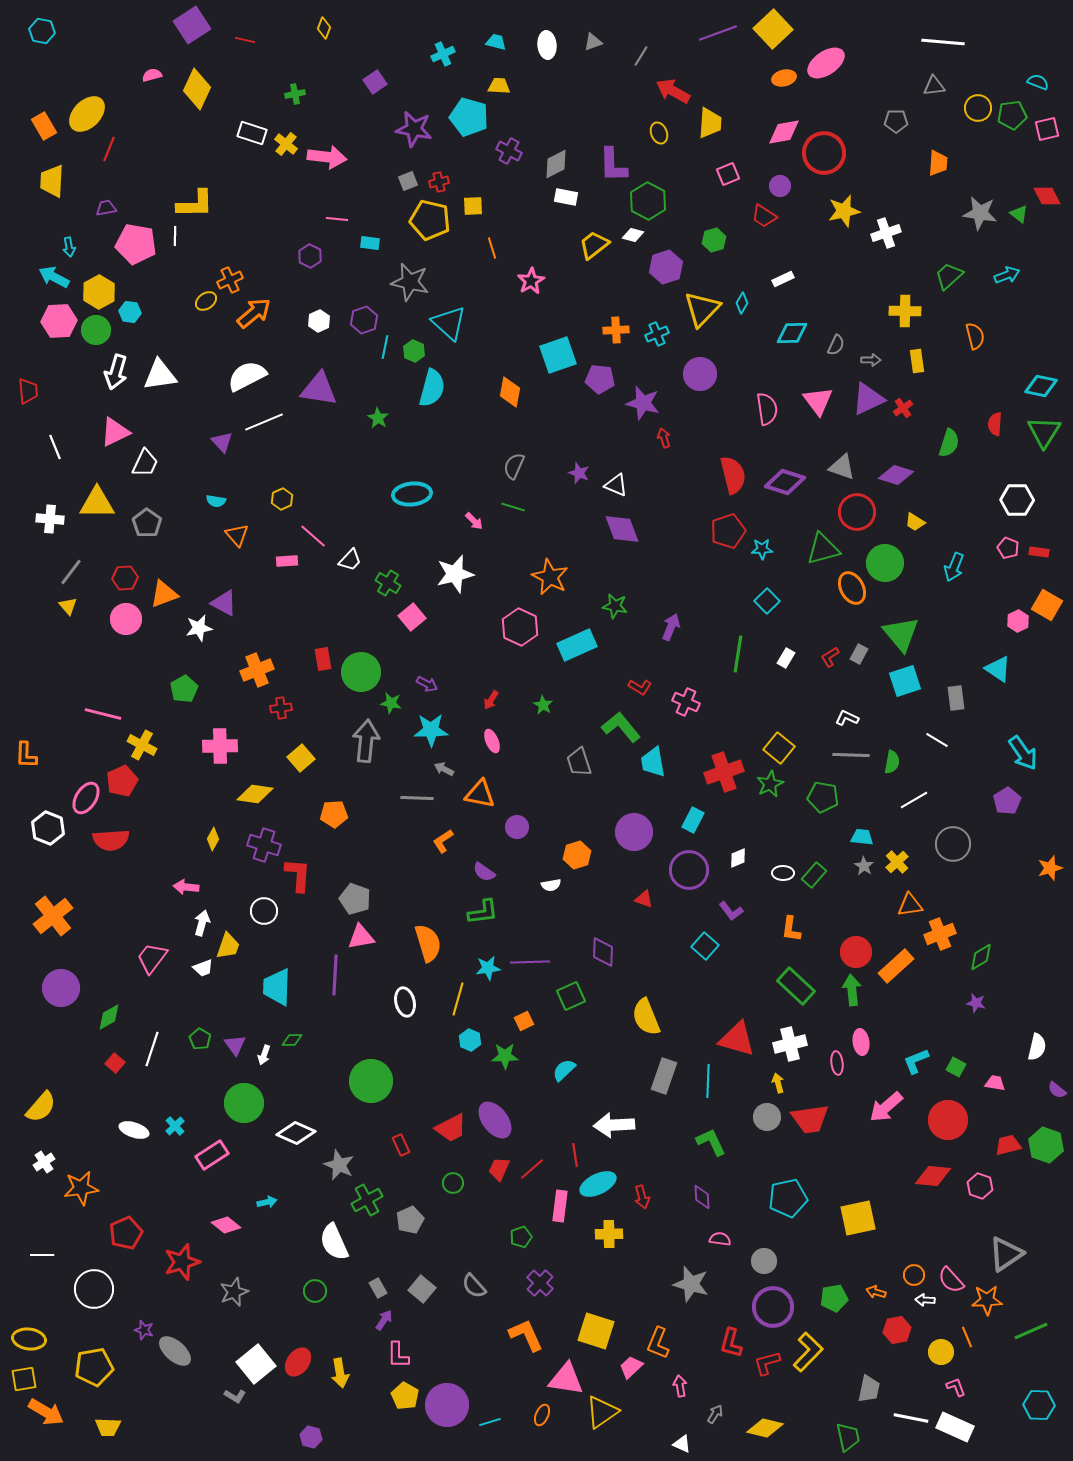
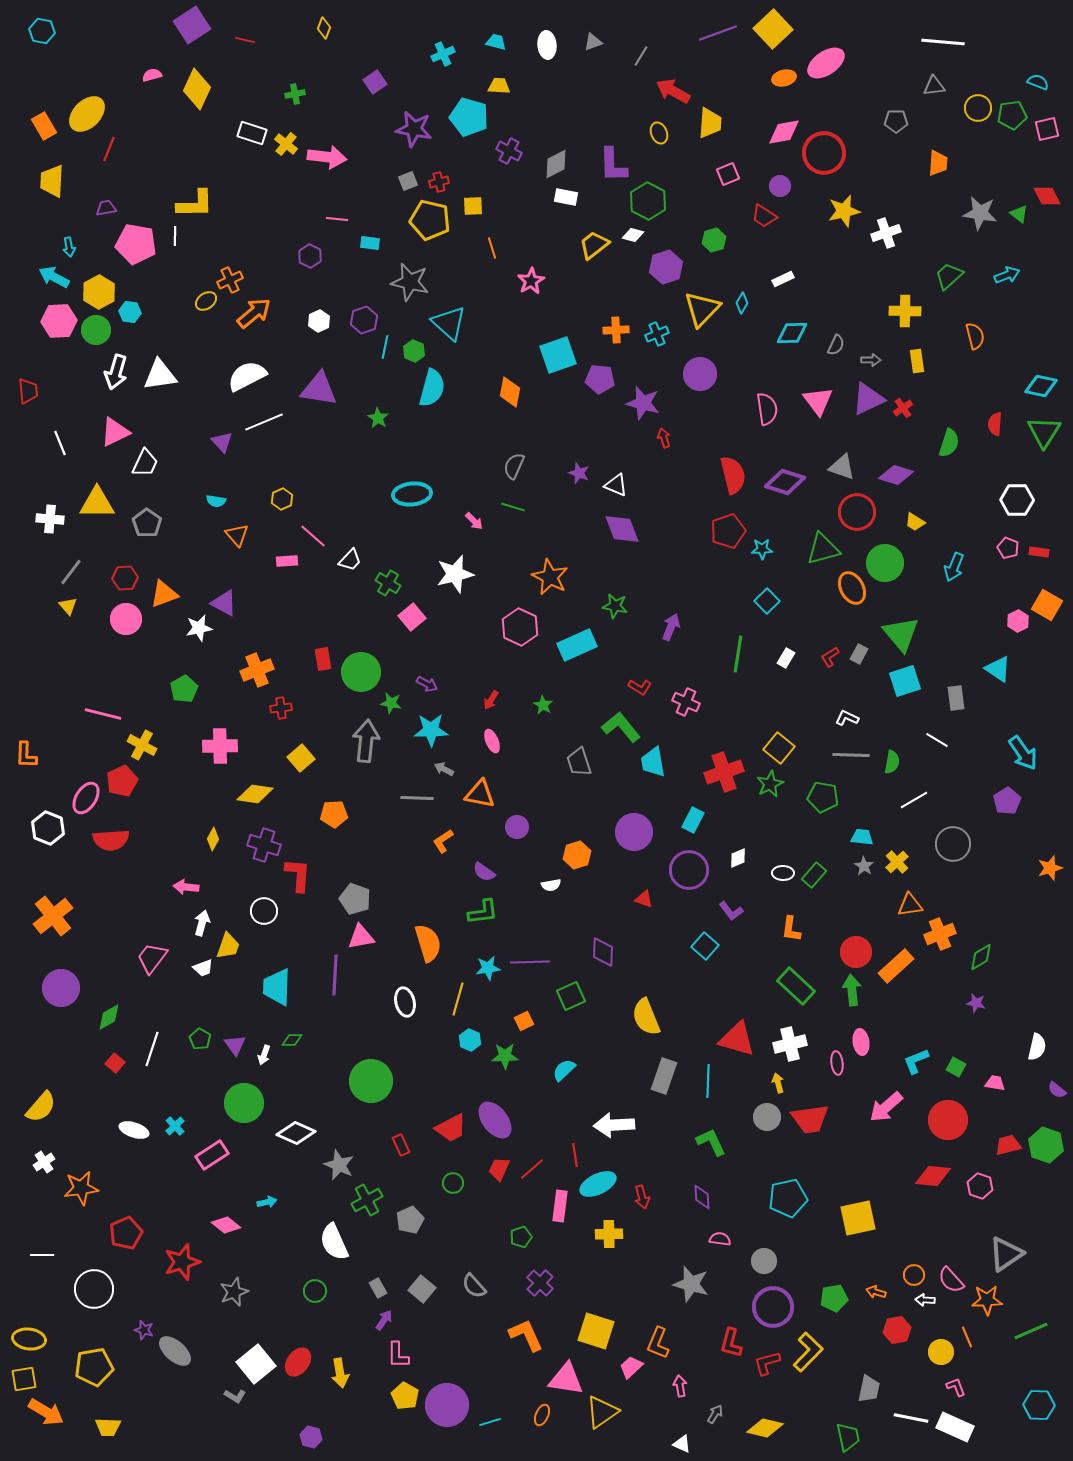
white line at (55, 447): moved 5 px right, 4 px up
